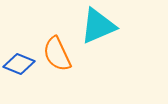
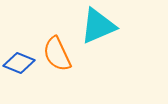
blue diamond: moved 1 px up
